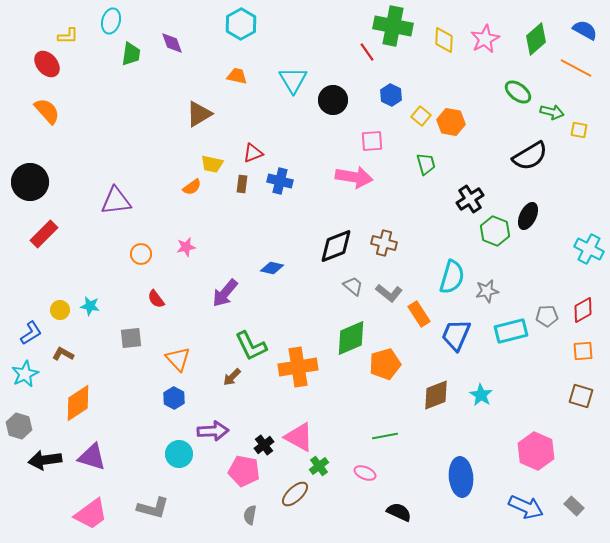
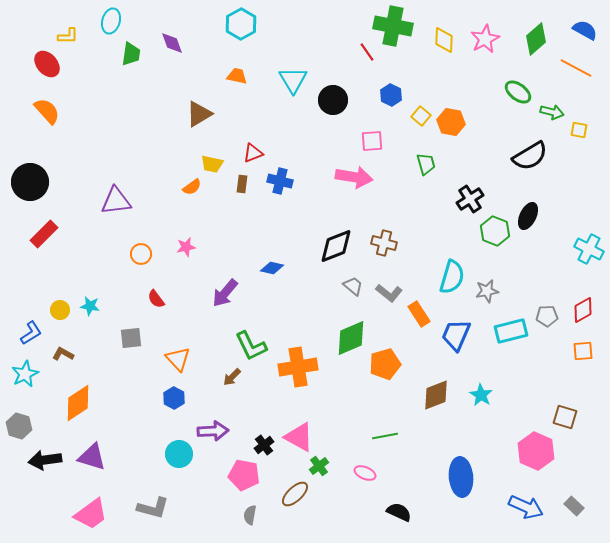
brown square at (581, 396): moved 16 px left, 21 px down
pink pentagon at (244, 471): moved 4 px down
